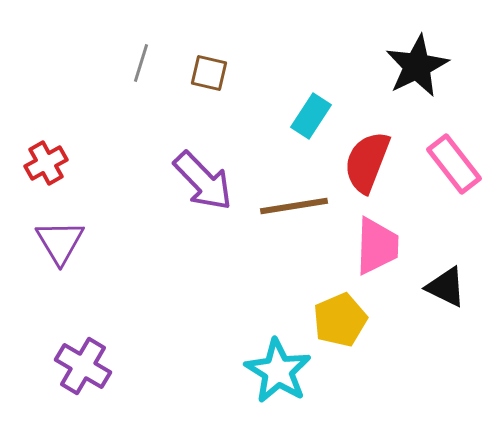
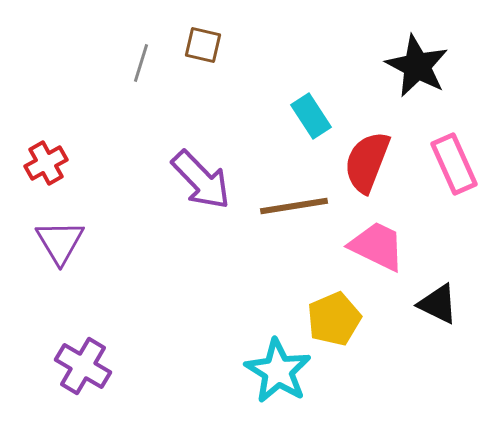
black star: rotated 18 degrees counterclockwise
brown square: moved 6 px left, 28 px up
cyan rectangle: rotated 66 degrees counterclockwise
pink rectangle: rotated 14 degrees clockwise
purple arrow: moved 2 px left, 1 px up
pink trapezoid: rotated 66 degrees counterclockwise
black triangle: moved 8 px left, 17 px down
yellow pentagon: moved 6 px left, 1 px up
